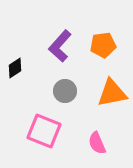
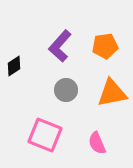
orange pentagon: moved 2 px right, 1 px down
black diamond: moved 1 px left, 2 px up
gray circle: moved 1 px right, 1 px up
pink square: moved 1 px right, 4 px down
